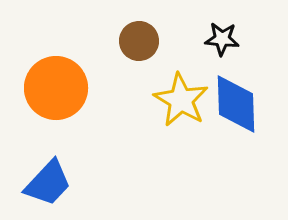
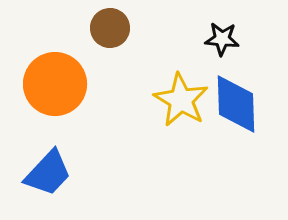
brown circle: moved 29 px left, 13 px up
orange circle: moved 1 px left, 4 px up
blue trapezoid: moved 10 px up
